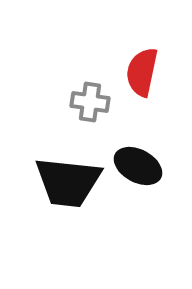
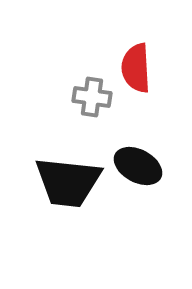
red semicircle: moved 6 px left, 4 px up; rotated 15 degrees counterclockwise
gray cross: moved 2 px right, 5 px up
